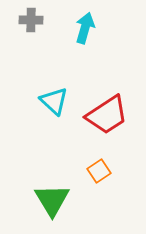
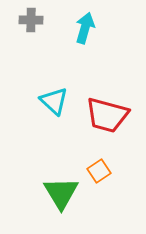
red trapezoid: rotated 48 degrees clockwise
green triangle: moved 9 px right, 7 px up
